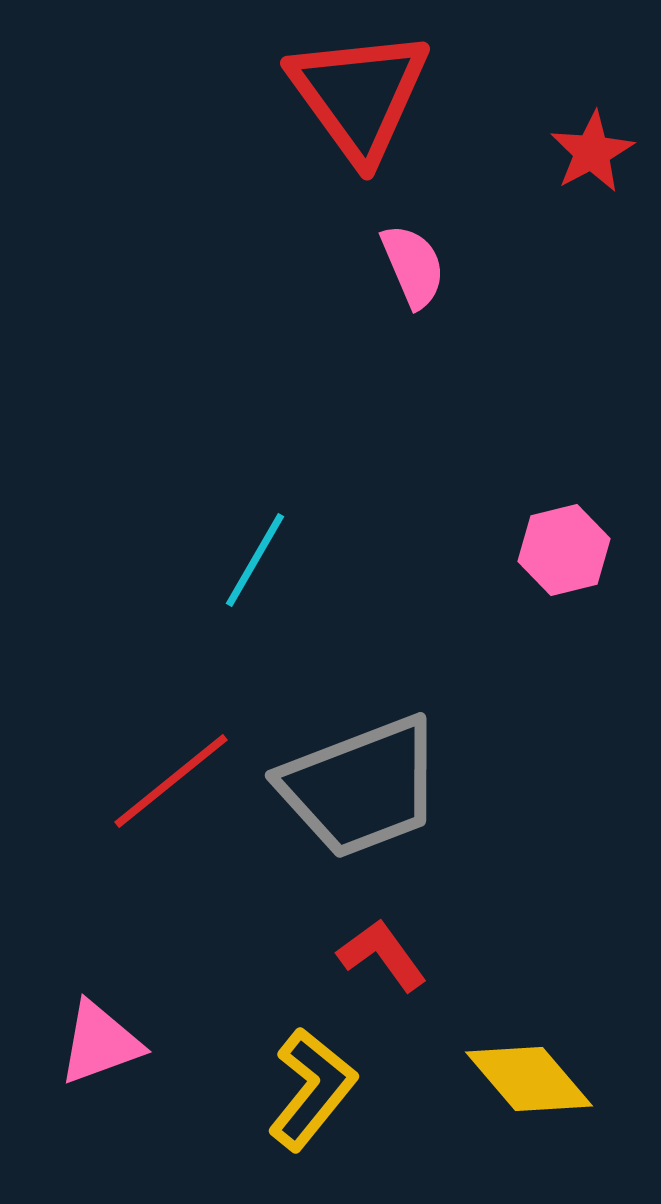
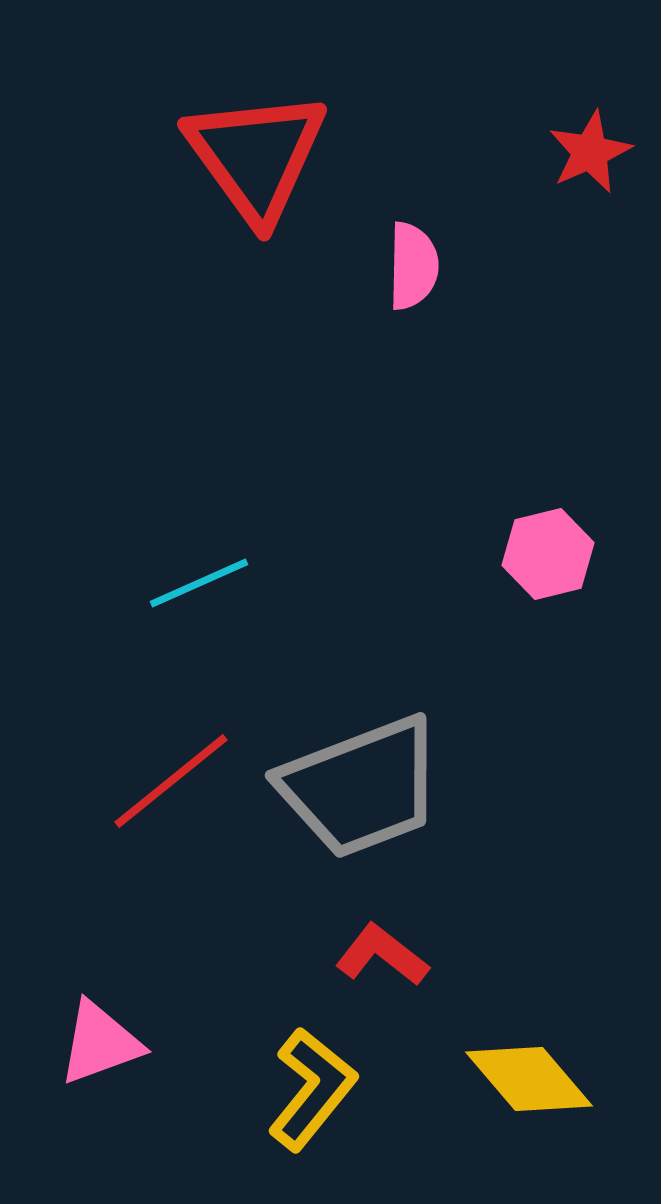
red triangle: moved 103 px left, 61 px down
red star: moved 2 px left; rotated 4 degrees clockwise
pink semicircle: rotated 24 degrees clockwise
pink hexagon: moved 16 px left, 4 px down
cyan line: moved 56 px left, 23 px down; rotated 36 degrees clockwise
red L-shape: rotated 16 degrees counterclockwise
